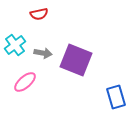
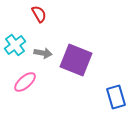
red semicircle: rotated 108 degrees counterclockwise
